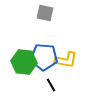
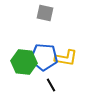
yellow L-shape: moved 2 px up
